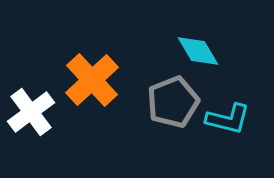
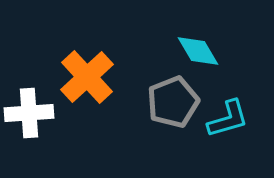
orange cross: moved 5 px left, 3 px up
white cross: moved 2 px left, 1 px down; rotated 33 degrees clockwise
cyan L-shape: rotated 30 degrees counterclockwise
